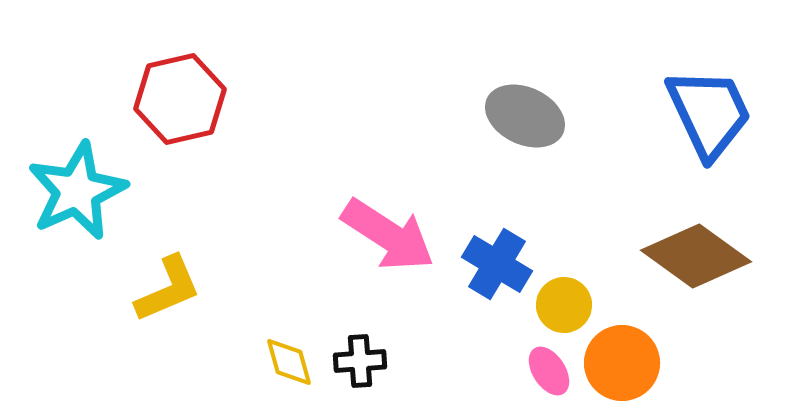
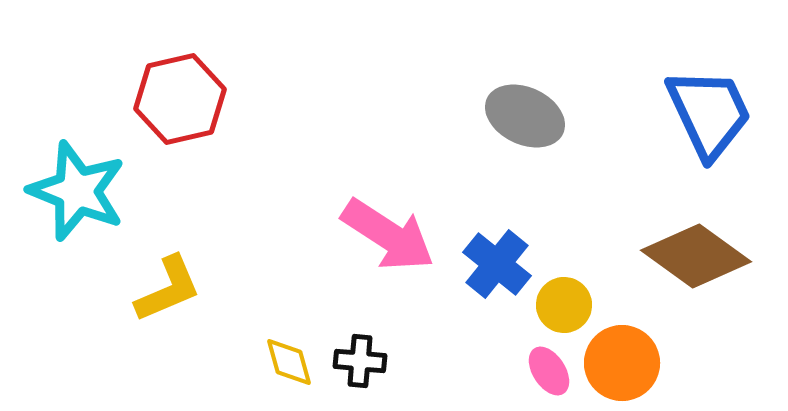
cyan star: rotated 26 degrees counterclockwise
blue cross: rotated 8 degrees clockwise
black cross: rotated 9 degrees clockwise
